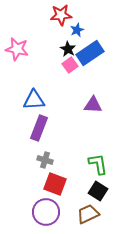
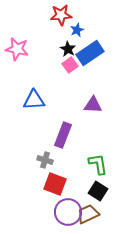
purple rectangle: moved 24 px right, 7 px down
purple circle: moved 22 px right
